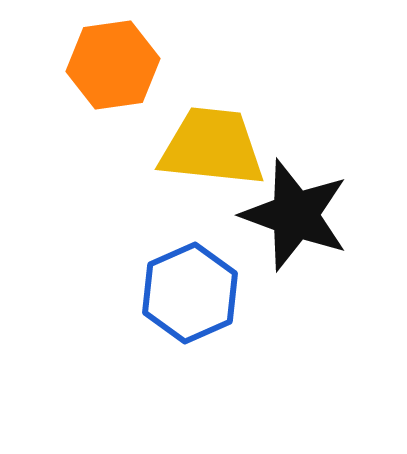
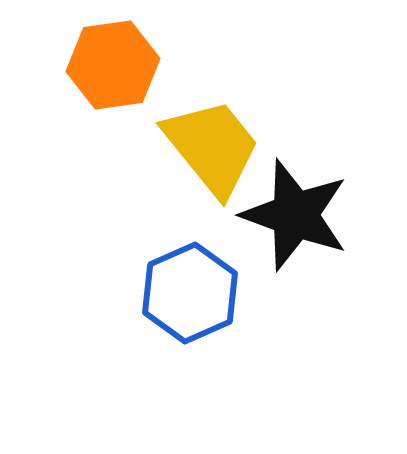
yellow trapezoid: rotated 45 degrees clockwise
